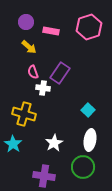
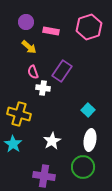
purple rectangle: moved 2 px right, 2 px up
yellow cross: moved 5 px left
white star: moved 2 px left, 2 px up
